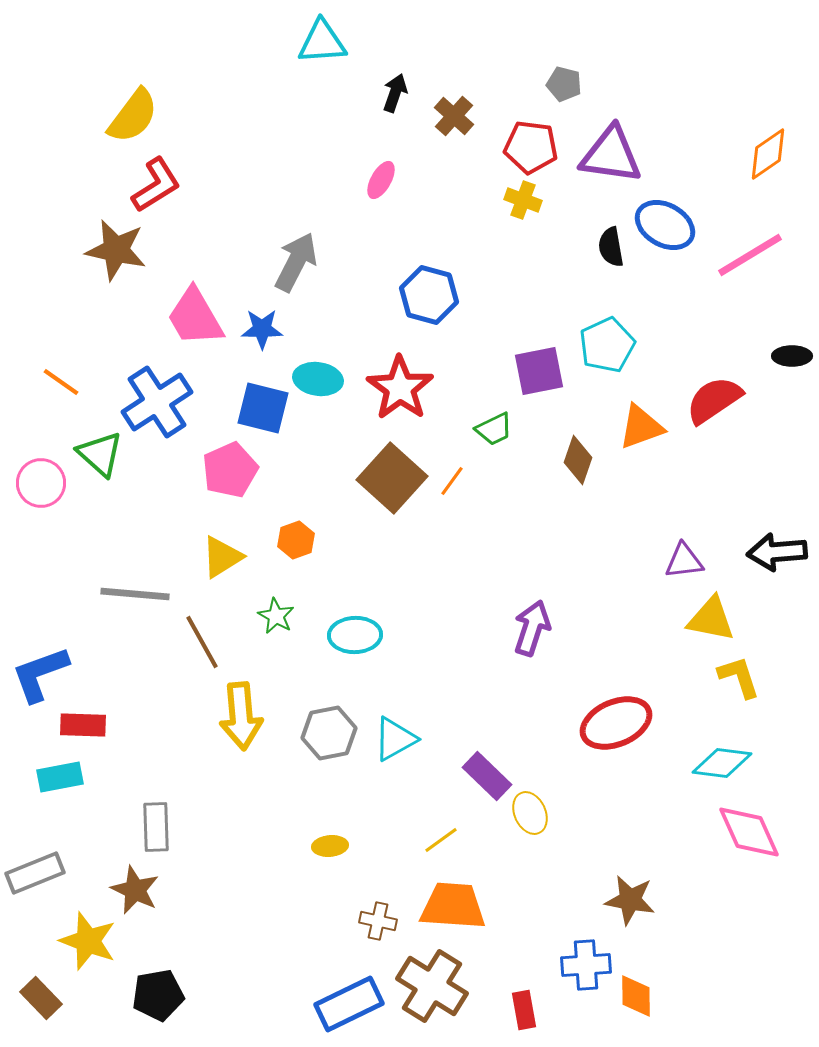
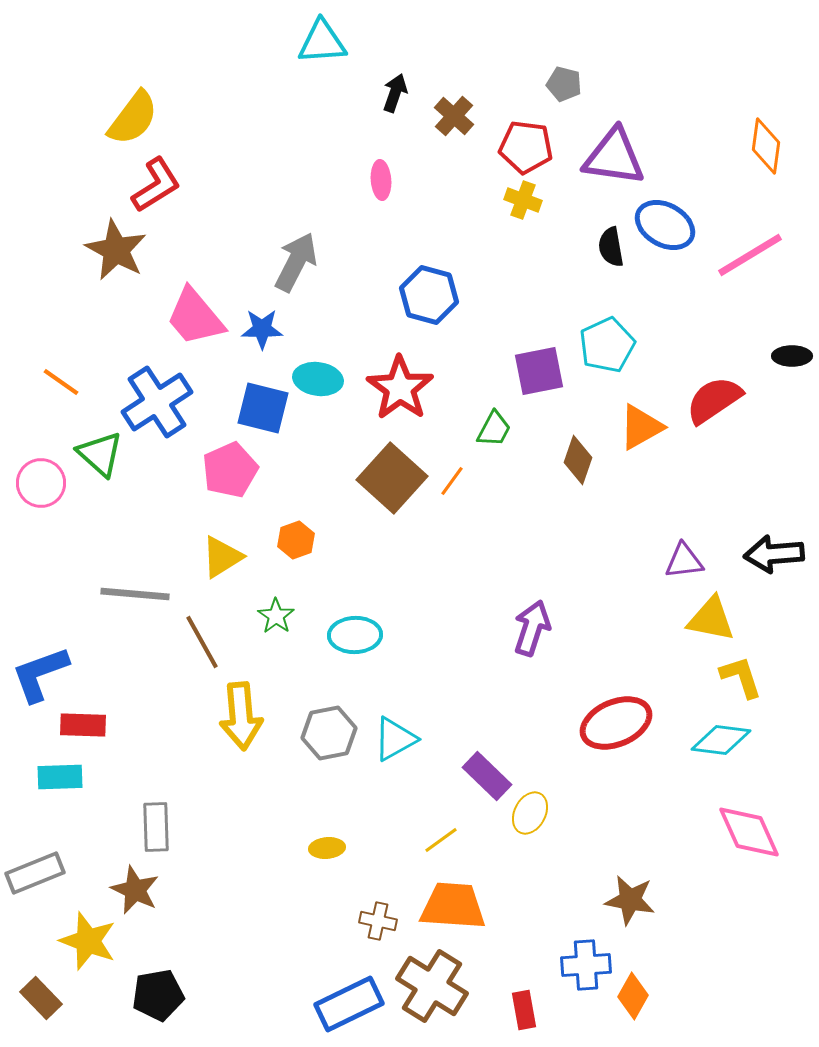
yellow semicircle at (133, 116): moved 2 px down
red pentagon at (531, 147): moved 5 px left
orange diamond at (768, 154): moved 2 px left, 8 px up; rotated 48 degrees counterclockwise
purple triangle at (611, 155): moved 3 px right, 2 px down
pink ellipse at (381, 180): rotated 33 degrees counterclockwise
brown star at (116, 250): rotated 16 degrees clockwise
pink trapezoid at (195, 317): rotated 10 degrees counterclockwise
orange triangle at (641, 427): rotated 9 degrees counterclockwise
green trapezoid at (494, 429): rotated 36 degrees counterclockwise
black arrow at (777, 552): moved 3 px left, 2 px down
green star at (276, 616): rotated 6 degrees clockwise
yellow L-shape at (739, 677): moved 2 px right
cyan diamond at (722, 763): moved 1 px left, 23 px up
cyan rectangle at (60, 777): rotated 9 degrees clockwise
yellow ellipse at (530, 813): rotated 51 degrees clockwise
yellow ellipse at (330, 846): moved 3 px left, 2 px down
orange diamond at (636, 996): moved 3 px left; rotated 30 degrees clockwise
